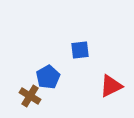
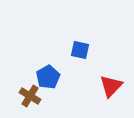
blue square: rotated 18 degrees clockwise
red triangle: rotated 20 degrees counterclockwise
